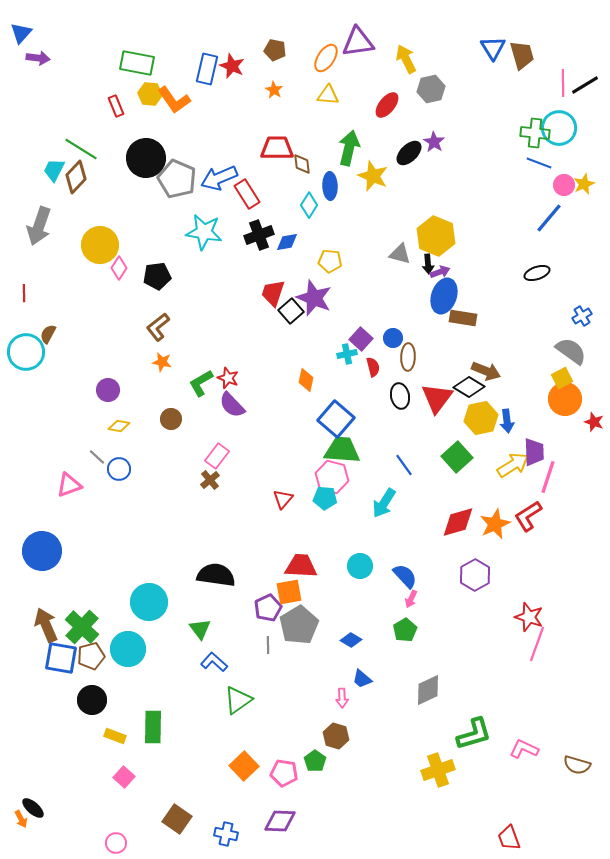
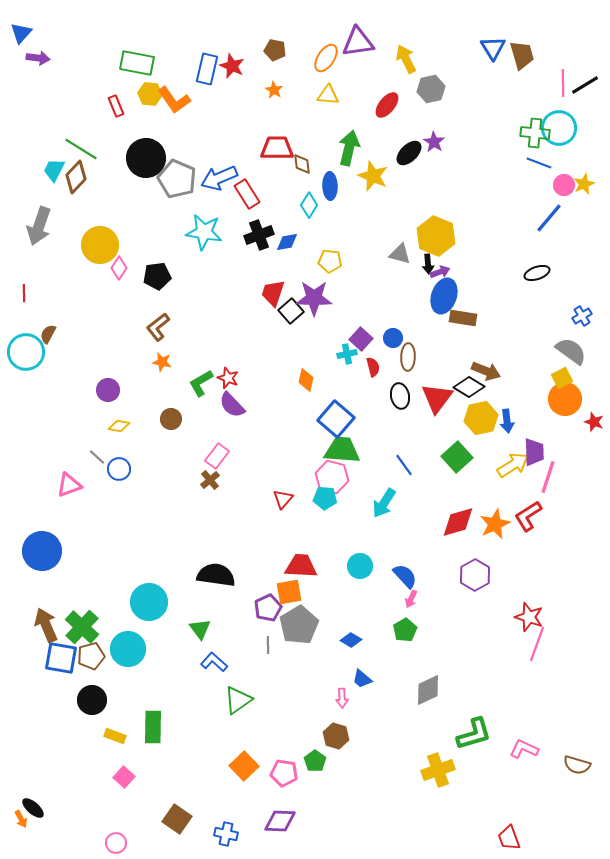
purple star at (314, 298): rotated 21 degrees counterclockwise
